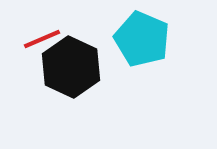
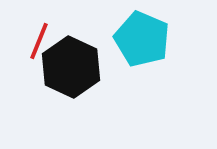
red line: moved 3 px left, 2 px down; rotated 45 degrees counterclockwise
